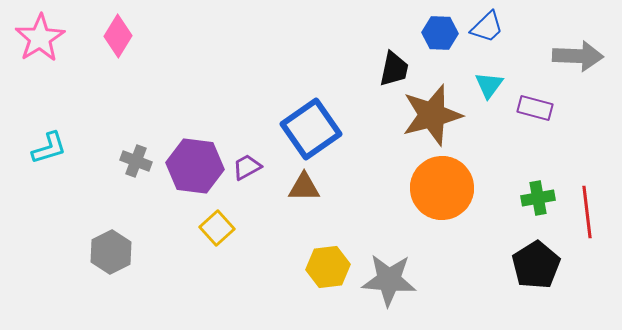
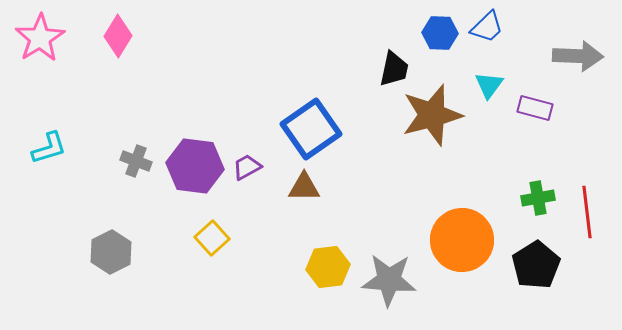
orange circle: moved 20 px right, 52 px down
yellow square: moved 5 px left, 10 px down
